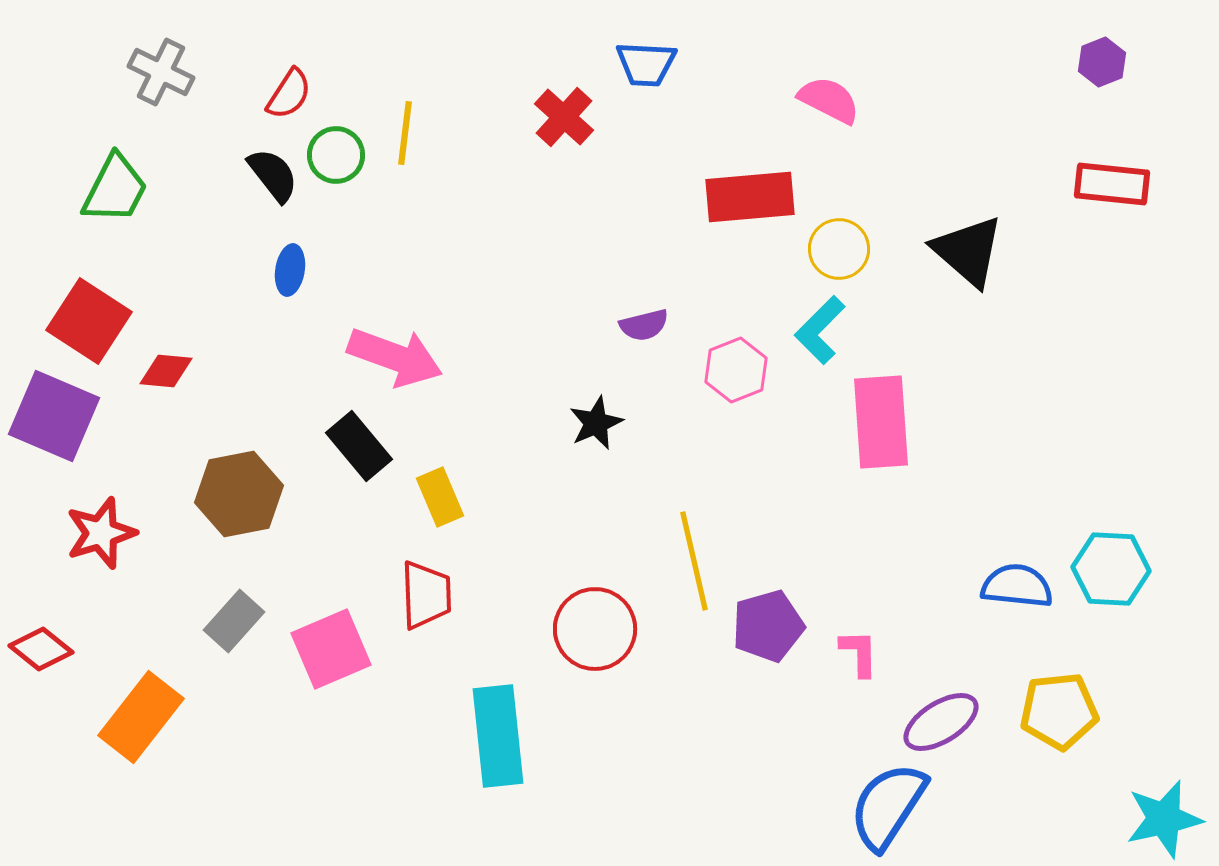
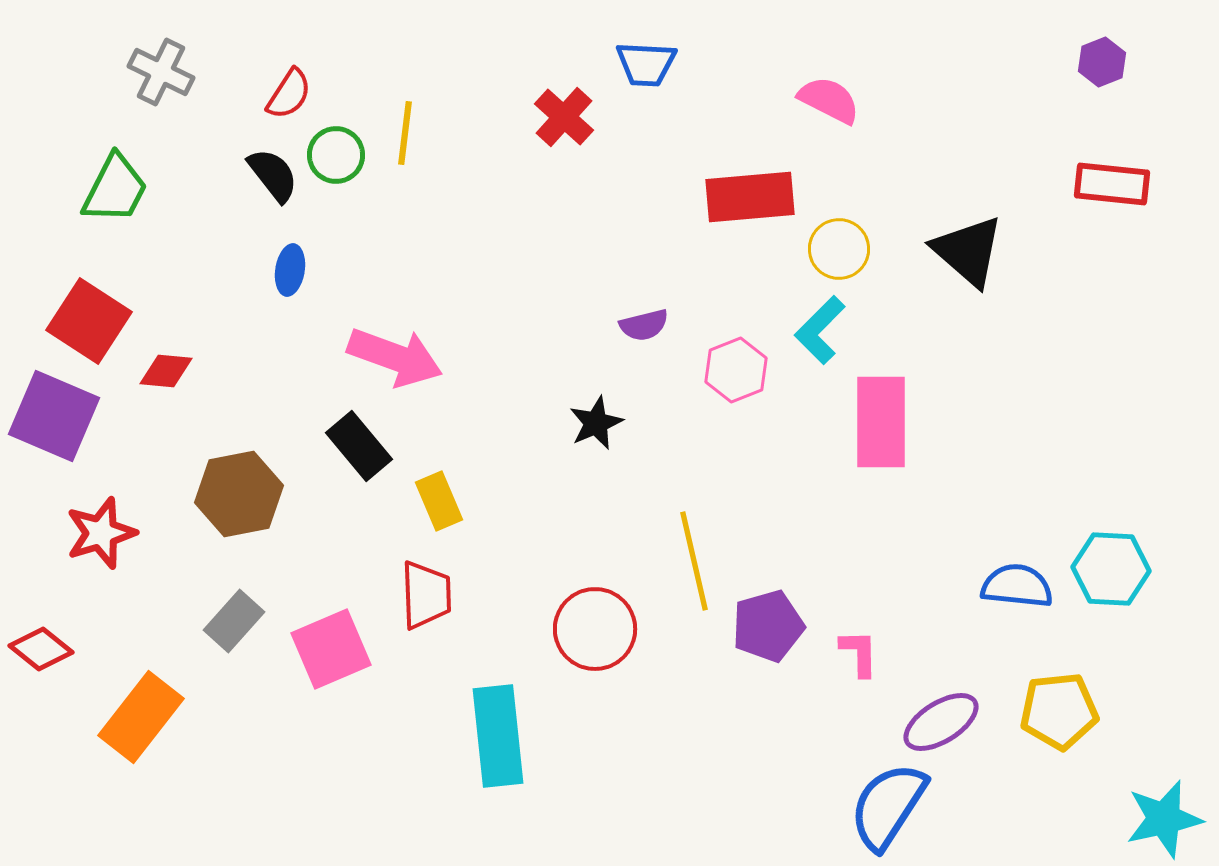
pink rectangle at (881, 422): rotated 4 degrees clockwise
yellow rectangle at (440, 497): moved 1 px left, 4 px down
